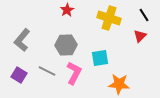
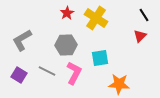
red star: moved 3 px down
yellow cross: moved 13 px left; rotated 15 degrees clockwise
gray L-shape: rotated 20 degrees clockwise
